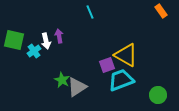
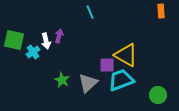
orange rectangle: rotated 32 degrees clockwise
purple arrow: rotated 24 degrees clockwise
cyan cross: moved 1 px left, 1 px down
purple square: rotated 21 degrees clockwise
gray triangle: moved 11 px right, 4 px up; rotated 10 degrees counterclockwise
